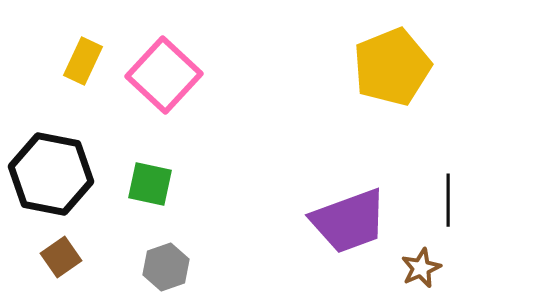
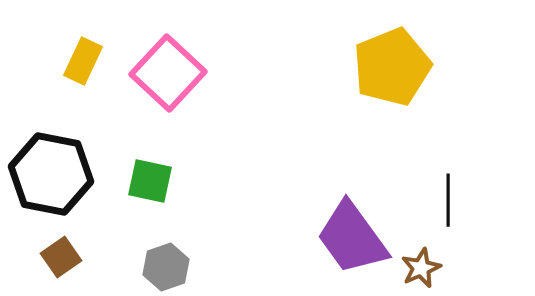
pink square: moved 4 px right, 2 px up
green square: moved 3 px up
purple trapezoid: moved 3 px right, 17 px down; rotated 74 degrees clockwise
